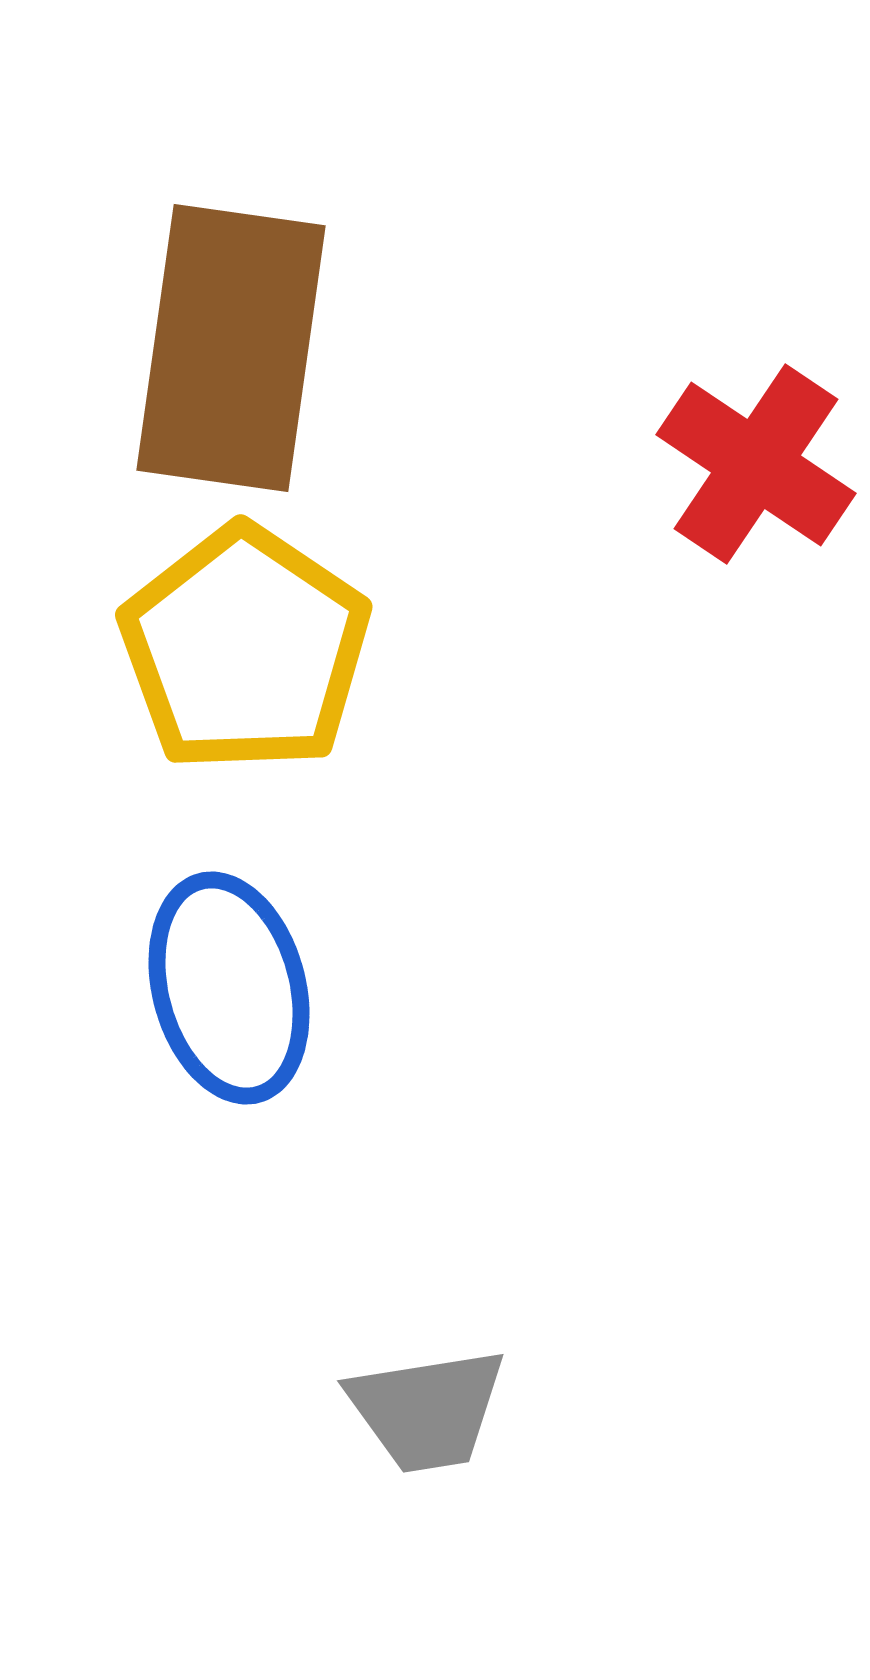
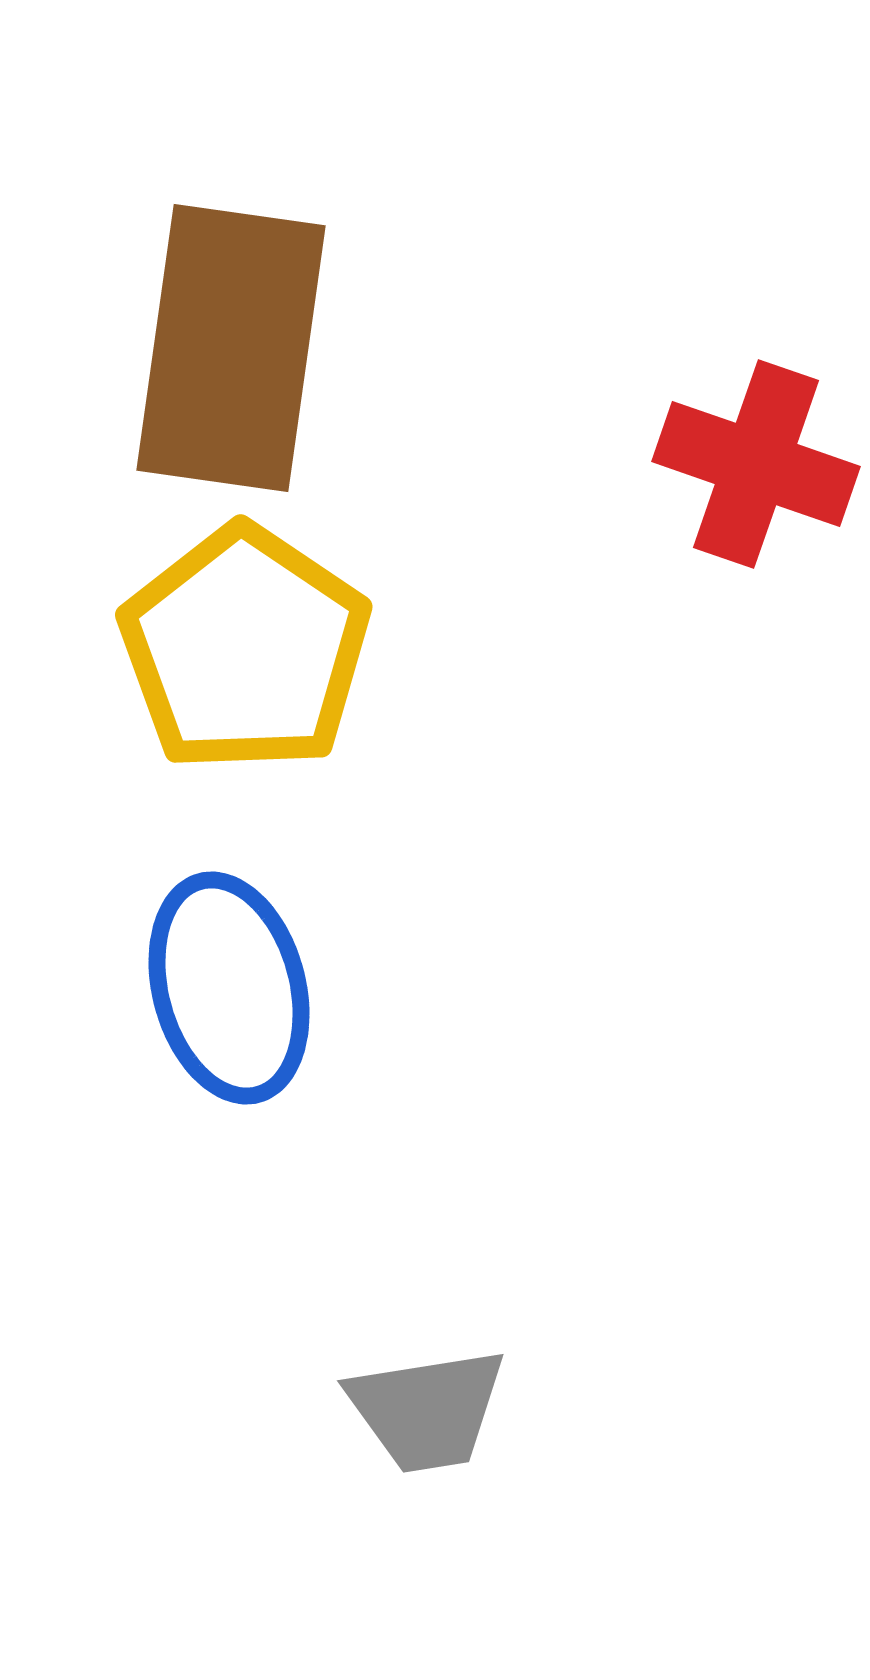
red cross: rotated 15 degrees counterclockwise
